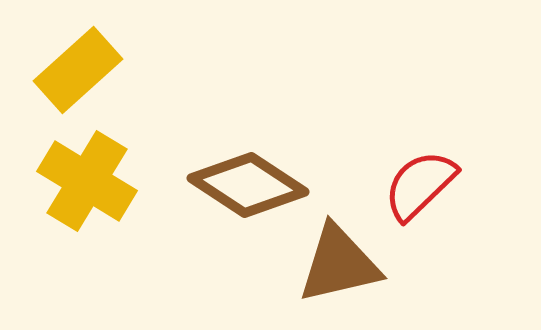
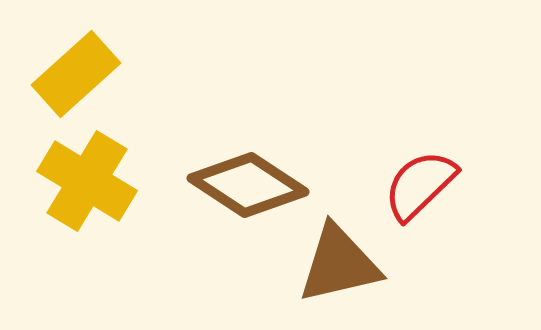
yellow rectangle: moved 2 px left, 4 px down
